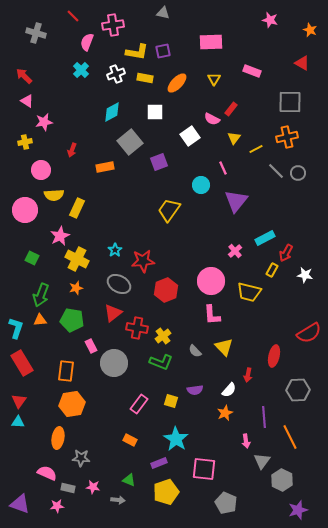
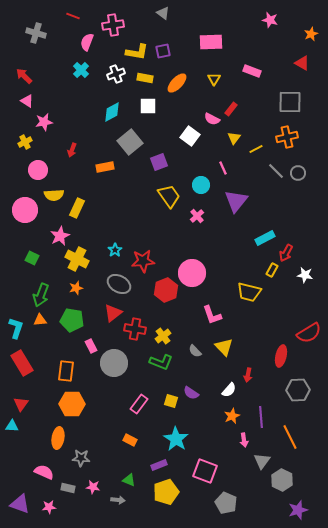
gray triangle at (163, 13): rotated 24 degrees clockwise
red line at (73, 16): rotated 24 degrees counterclockwise
orange star at (310, 30): moved 1 px right, 4 px down; rotated 24 degrees clockwise
white square at (155, 112): moved 7 px left, 6 px up
white square at (190, 136): rotated 18 degrees counterclockwise
yellow cross at (25, 142): rotated 16 degrees counterclockwise
pink circle at (41, 170): moved 3 px left
yellow trapezoid at (169, 210): moved 14 px up; rotated 110 degrees clockwise
pink cross at (235, 251): moved 38 px left, 35 px up
pink circle at (211, 281): moved 19 px left, 8 px up
pink L-shape at (212, 315): rotated 15 degrees counterclockwise
red cross at (137, 328): moved 2 px left, 1 px down
red ellipse at (274, 356): moved 7 px right
purple semicircle at (195, 390): moved 4 px left, 3 px down; rotated 42 degrees clockwise
red triangle at (19, 401): moved 2 px right, 3 px down
orange hexagon at (72, 404): rotated 10 degrees clockwise
orange star at (225, 413): moved 7 px right, 3 px down
purple line at (264, 417): moved 3 px left
cyan triangle at (18, 422): moved 6 px left, 4 px down
pink arrow at (246, 441): moved 2 px left, 1 px up
purple rectangle at (159, 463): moved 2 px down
pink square at (204, 469): moved 1 px right, 2 px down; rotated 15 degrees clockwise
pink semicircle at (47, 473): moved 3 px left, 1 px up
pink star at (57, 506): moved 8 px left, 1 px down
